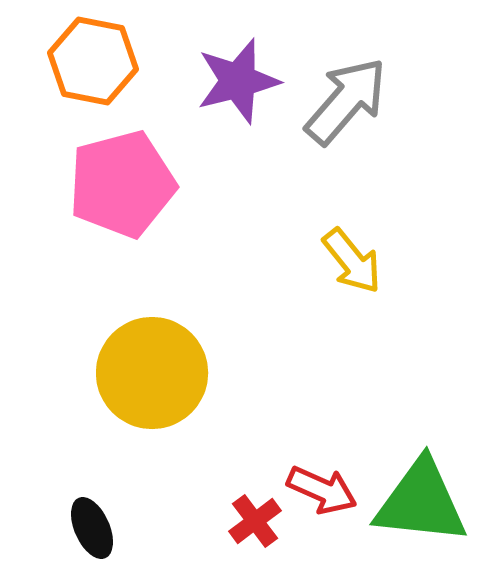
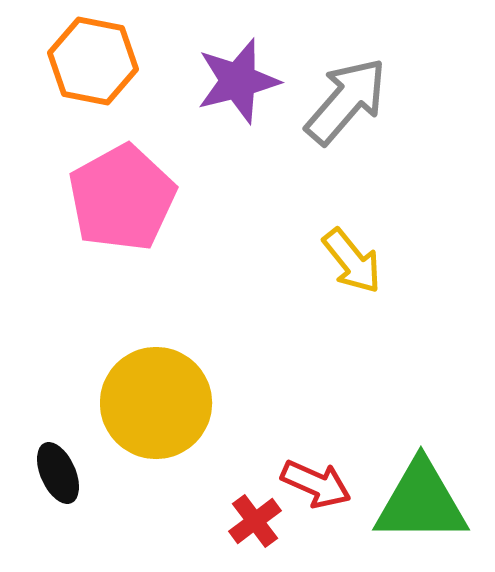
pink pentagon: moved 14 px down; rotated 14 degrees counterclockwise
yellow circle: moved 4 px right, 30 px down
red arrow: moved 6 px left, 6 px up
green triangle: rotated 6 degrees counterclockwise
black ellipse: moved 34 px left, 55 px up
